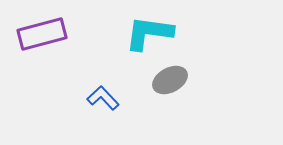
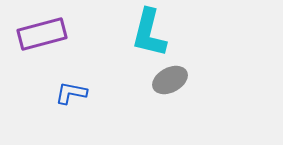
cyan L-shape: rotated 84 degrees counterclockwise
blue L-shape: moved 32 px left, 5 px up; rotated 36 degrees counterclockwise
